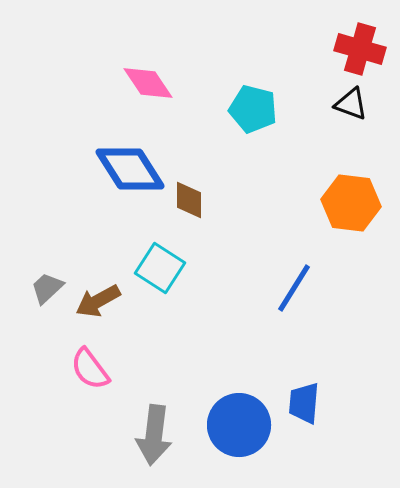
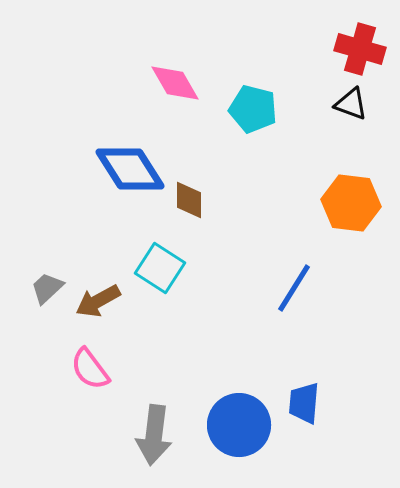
pink diamond: moved 27 px right; rotated 4 degrees clockwise
